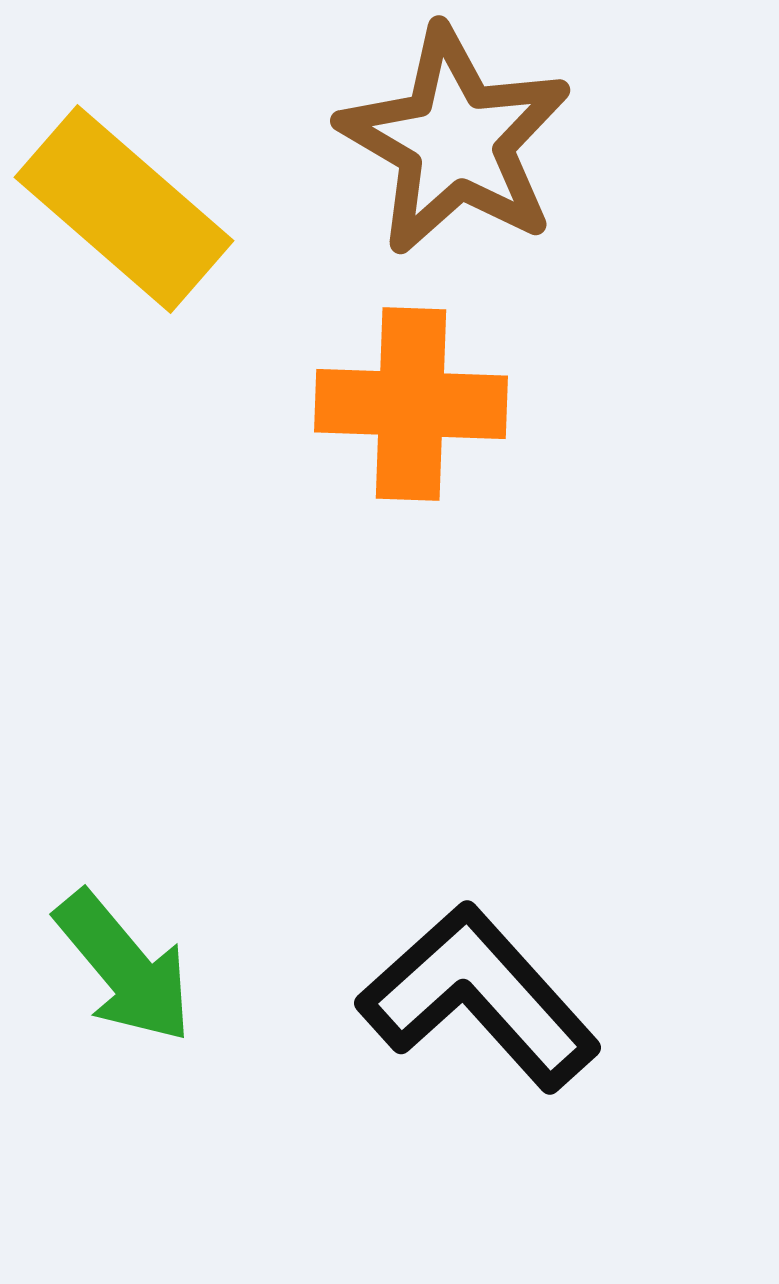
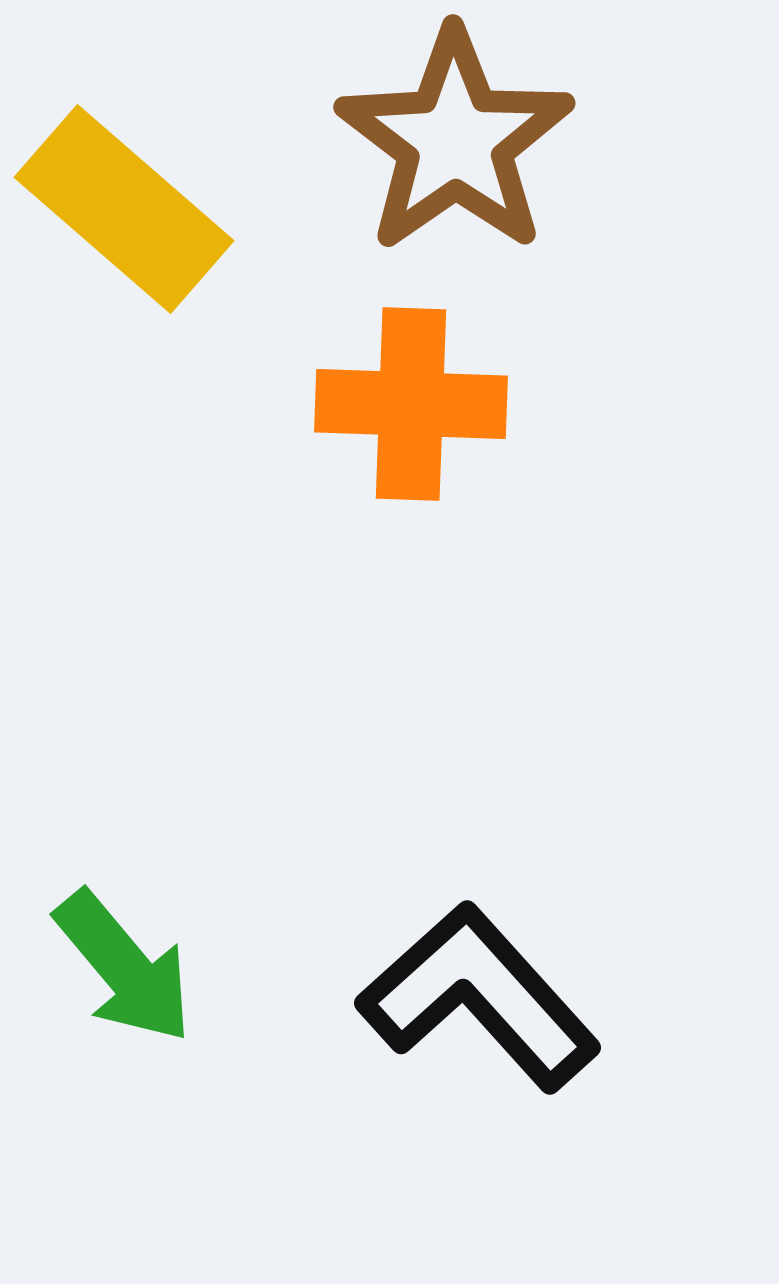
brown star: rotated 7 degrees clockwise
